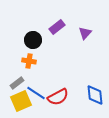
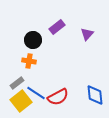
purple triangle: moved 2 px right, 1 px down
yellow square: rotated 15 degrees counterclockwise
